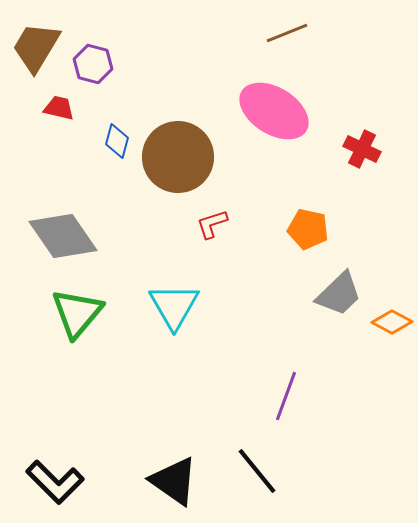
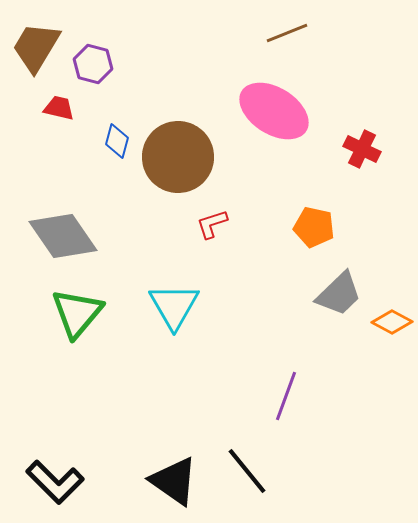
orange pentagon: moved 6 px right, 2 px up
black line: moved 10 px left
